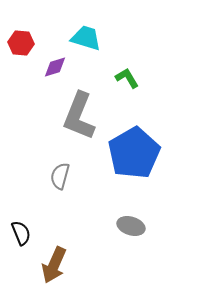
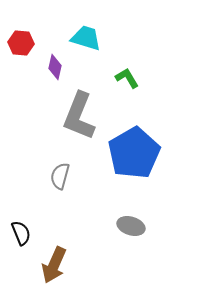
purple diamond: rotated 60 degrees counterclockwise
